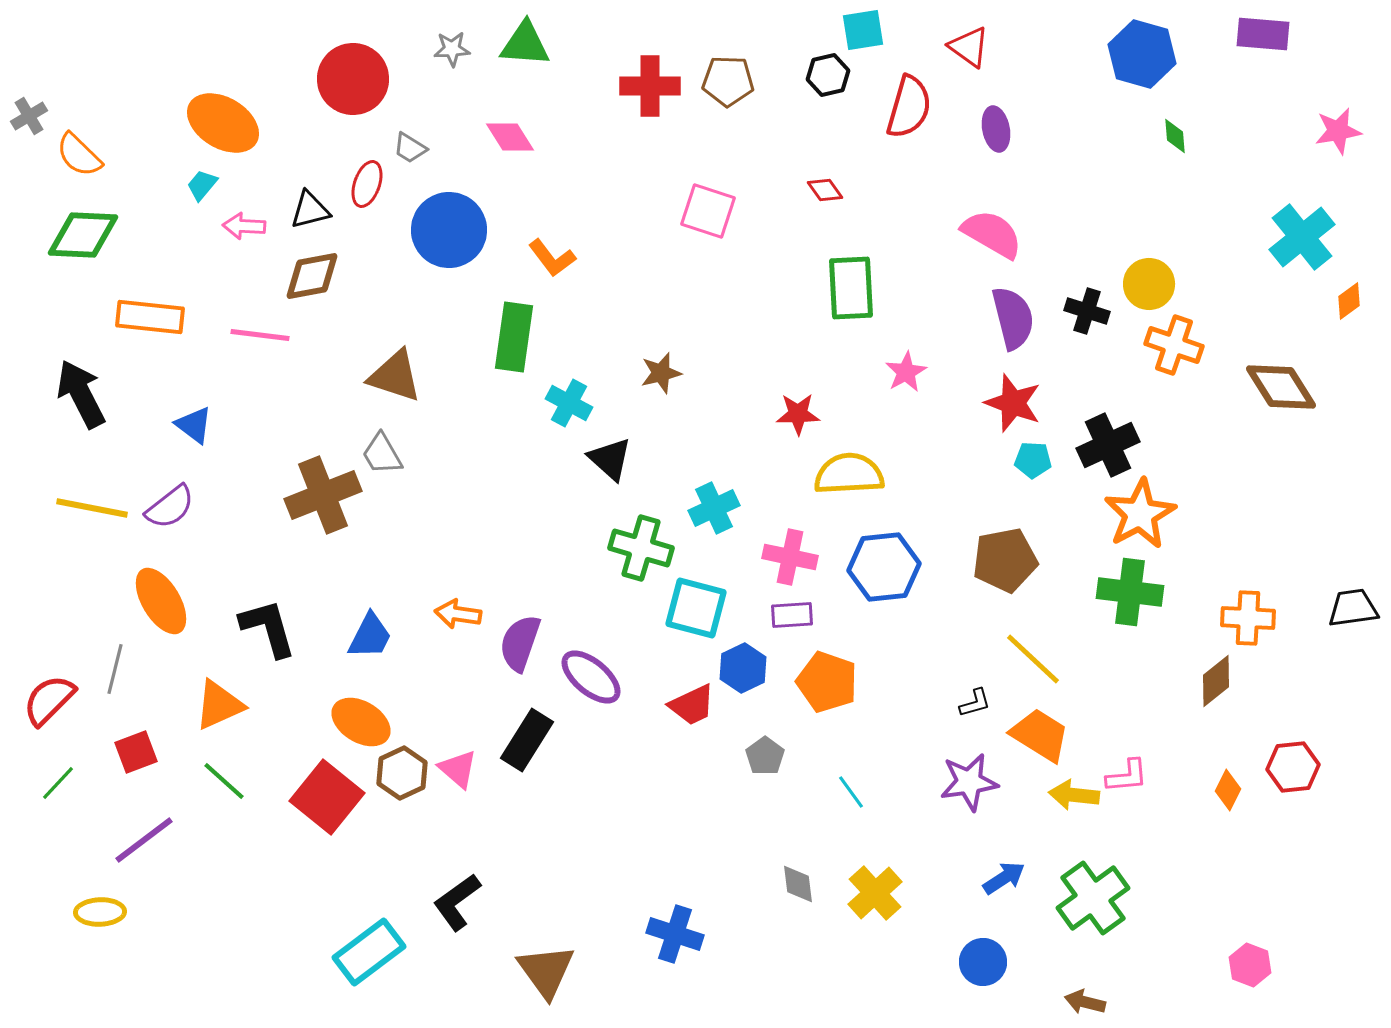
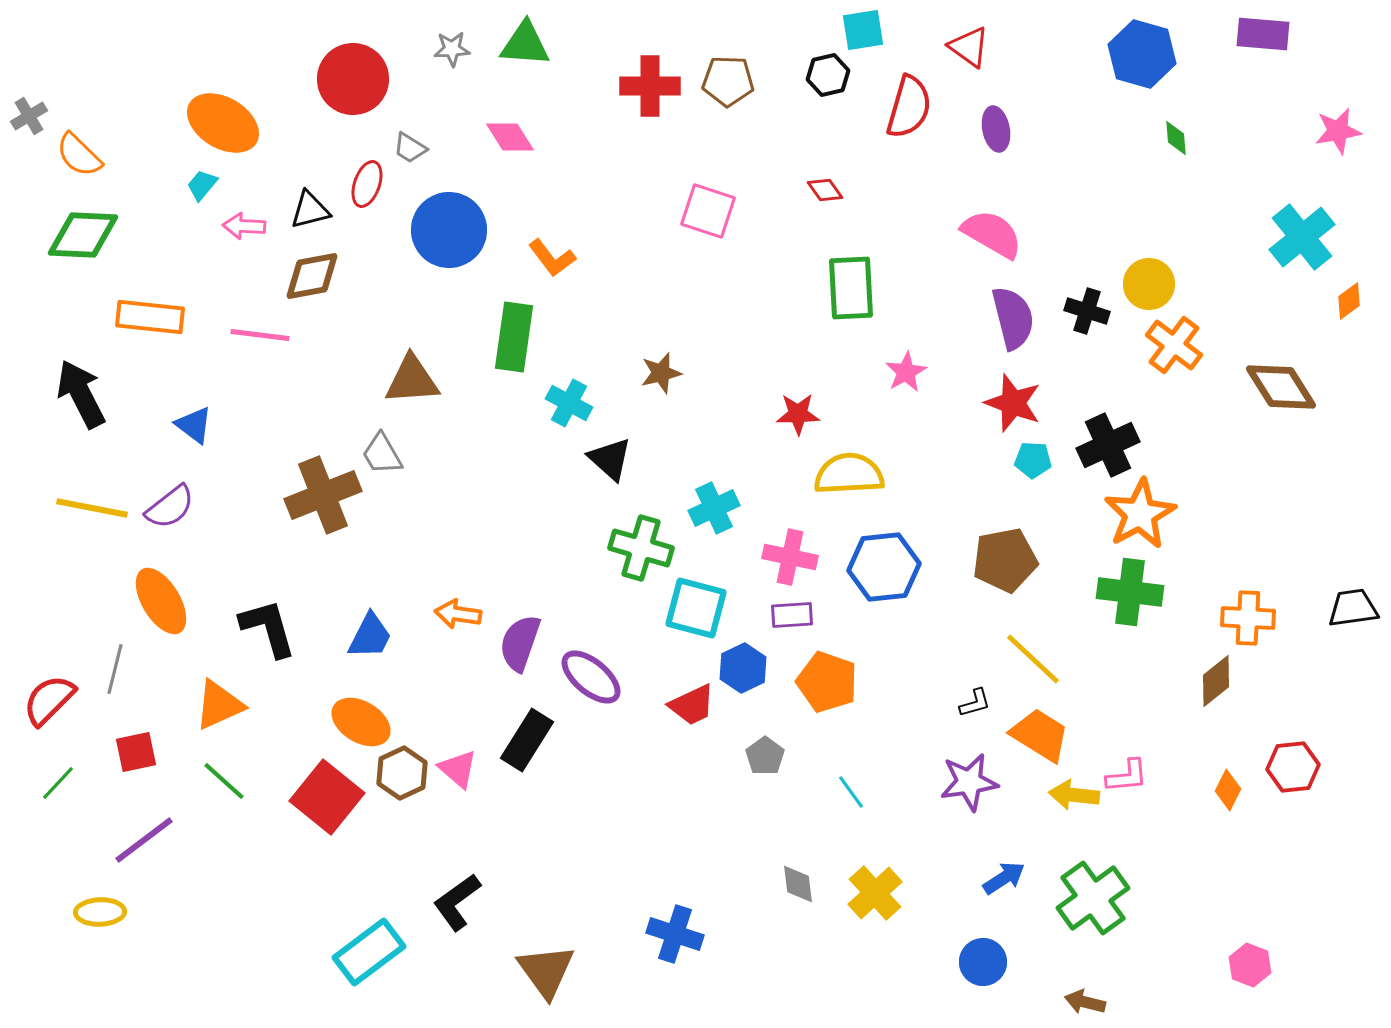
green diamond at (1175, 136): moved 1 px right, 2 px down
orange cross at (1174, 345): rotated 18 degrees clockwise
brown triangle at (395, 376): moved 17 px right, 4 px down; rotated 22 degrees counterclockwise
red square at (136, 752): rotated 9 degrees clockwise
